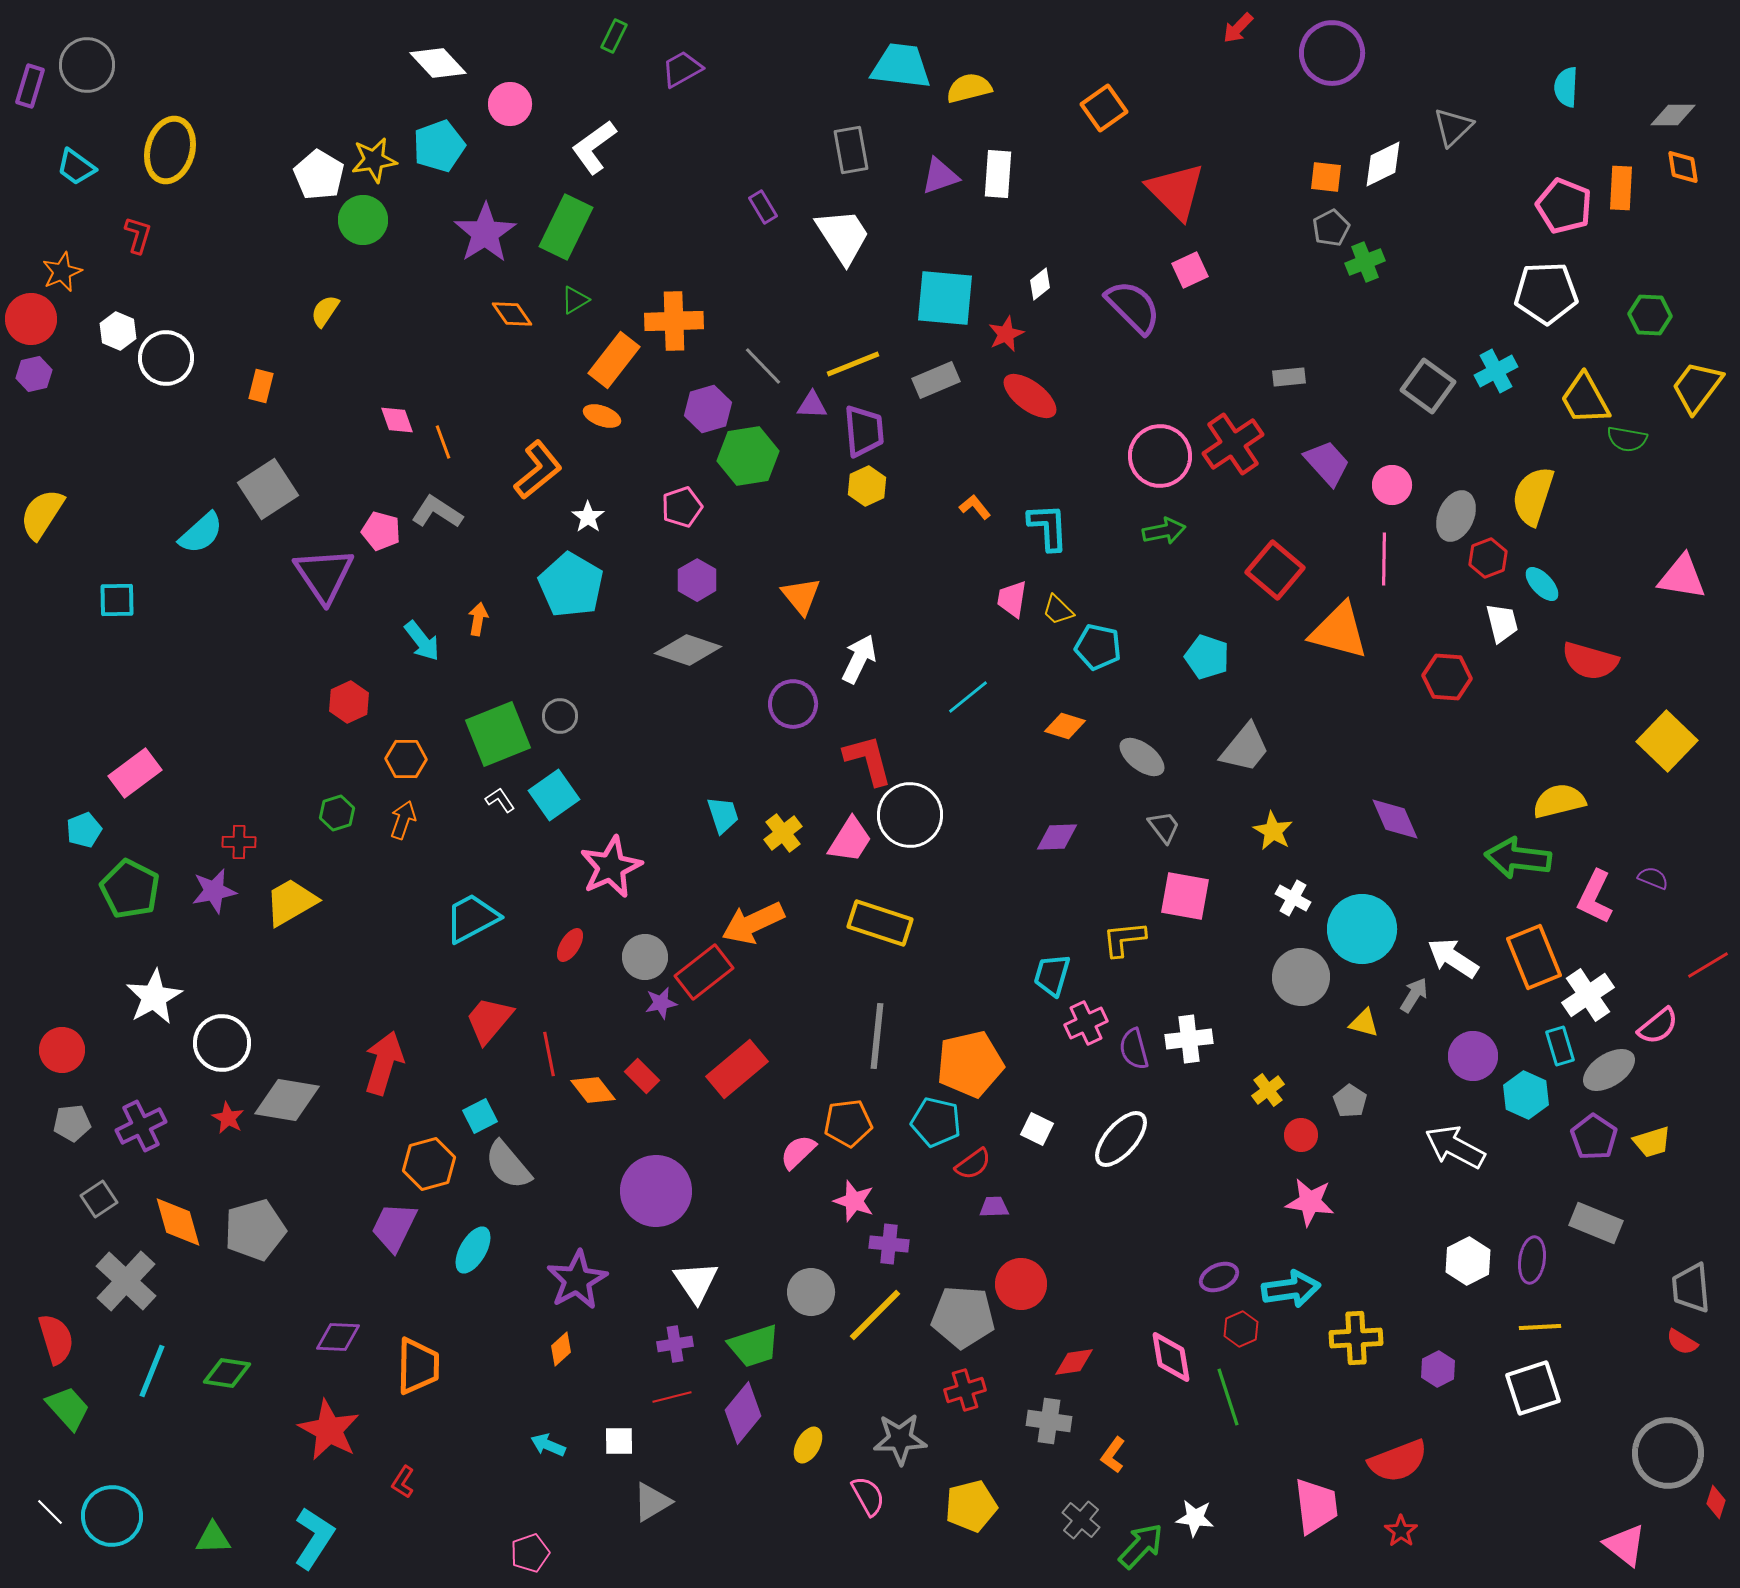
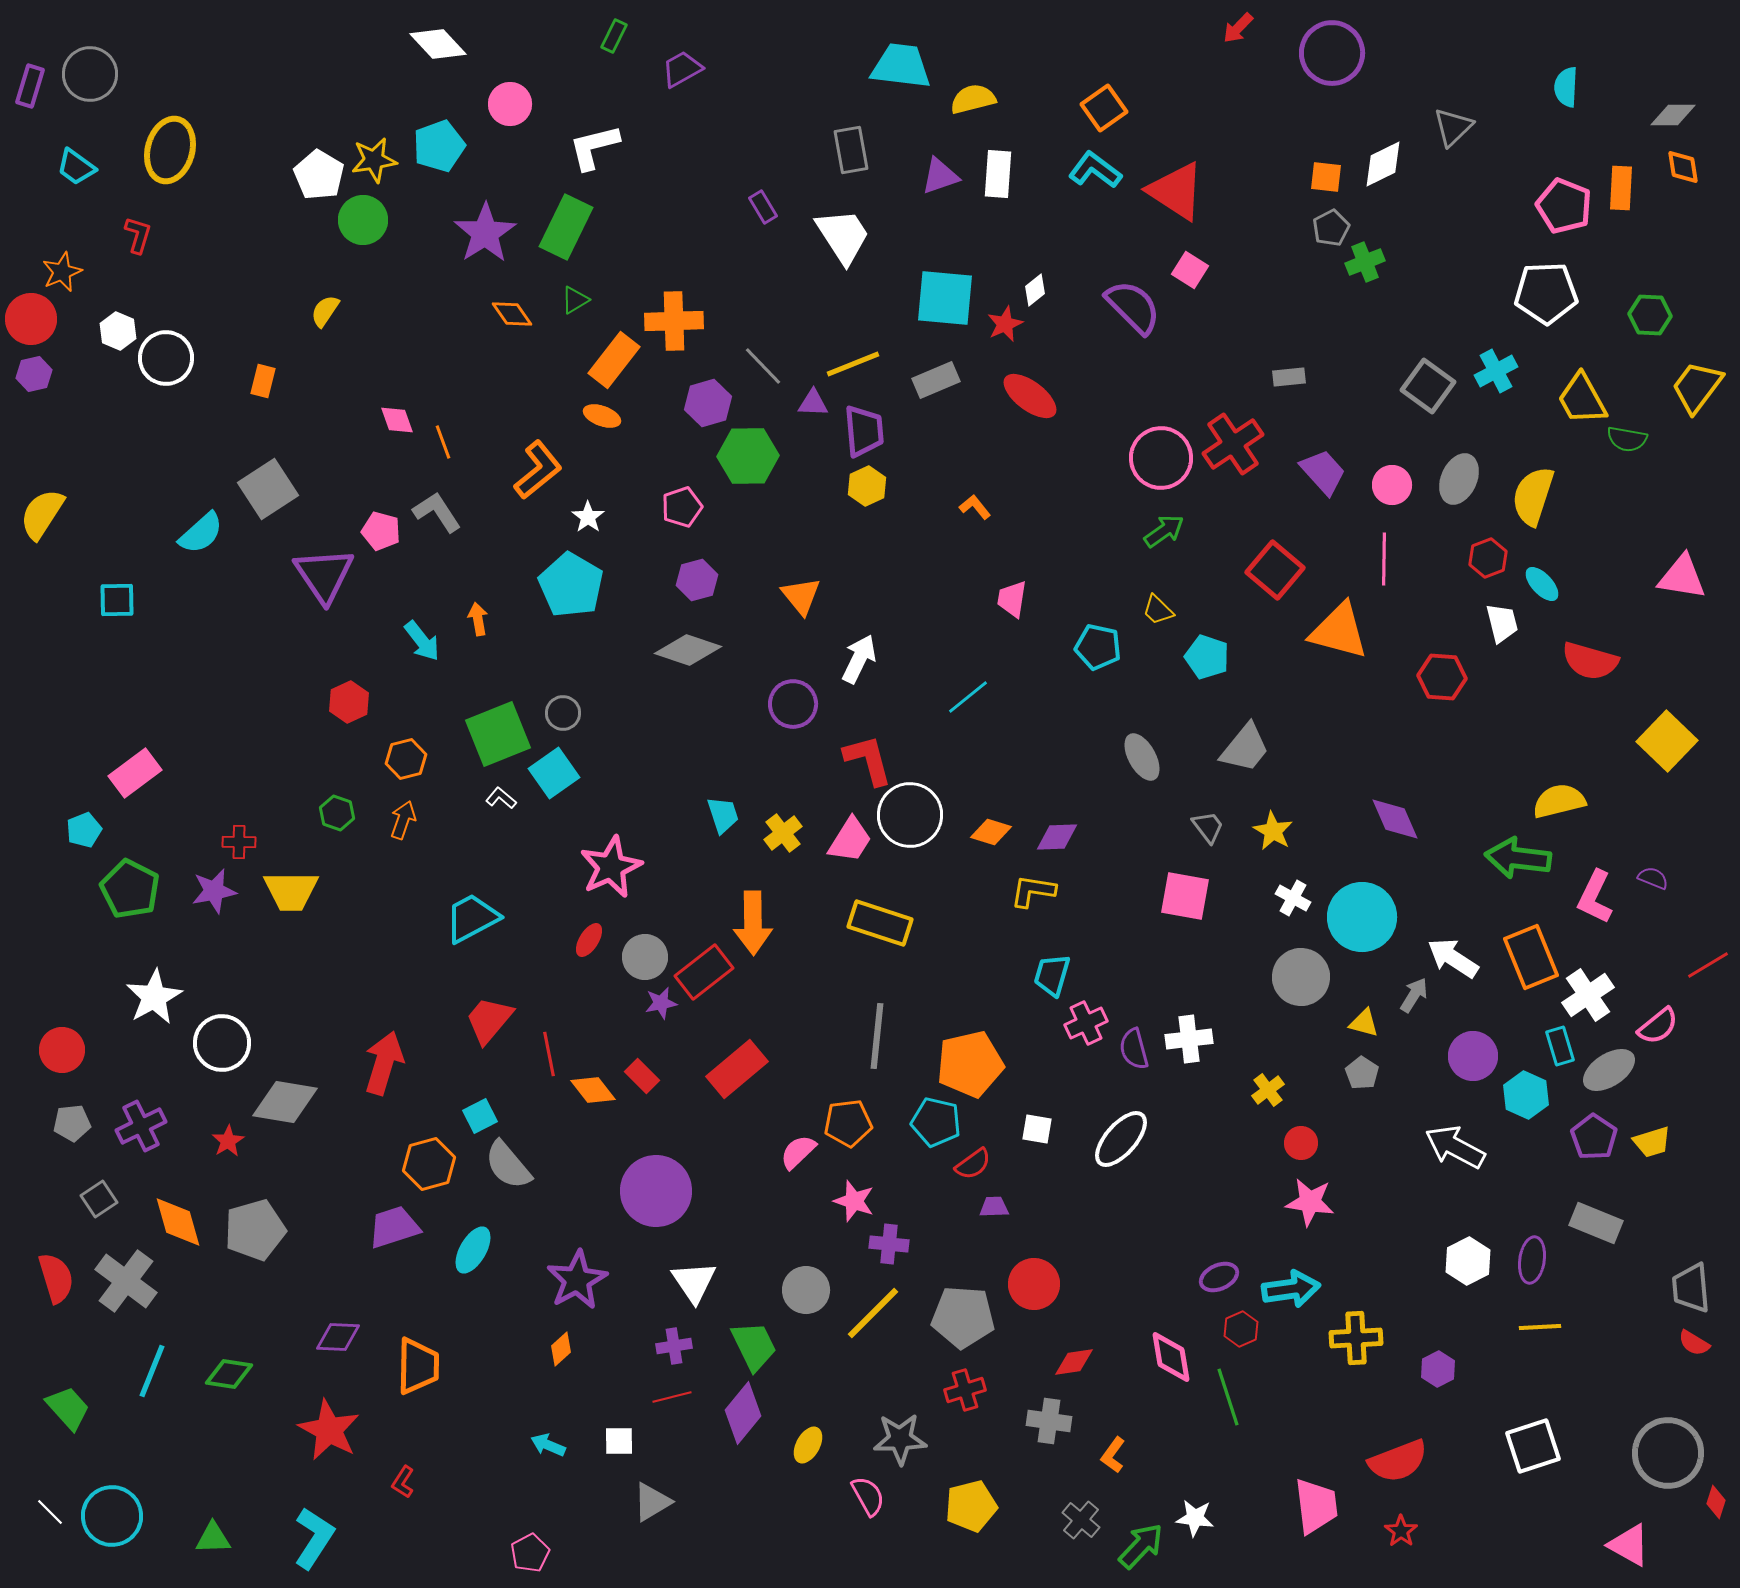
white diamond at (438, 63): moved 19 px up
gray circle at (87, 65): moved 3 px right, 9 px down
yellow semicircle at (969, 88): moved 4 px right, 11 px down
white L-shape at (594, 147): rotated 22 degrees clockwise
red triangle at (1176, 191): rotated 12 degrees counterclockwise
pink square at (1190, 270): rotated 33 degrees counterclockwise
white diamond at (1040, 284): moved 5 px left, 6 px down
red star at (1006, 334): moved 1 px left, 10 px up
orange rectangle at (261, 386): moved 2 px right, 5 px up
yellow trapezoid at (1585, 399): moved 3 px left
purple triangle at (812, 405): moved 1 px right, 2 px up
purple hexagon at (708, 409): moved 6 px up
green hexagon at (748, 456): rotated 8 degrees clockwise
pink circle at (1160, 456): moved 1 px right, 2 px down
purple trapezoid at (1327, 463): moved 4 px left, 9 px down
gray L-shape at (437, 512): rotated 24 degrees clockwise
gray ellipse at (1456, 516): moved 3 px right, 37 px up
cyan L-shape at (1048, 527): moved 47 px right, 357 px up; rotated 50 degrees counterclockwise
green arrow at (1164, 531): rotated 24 degrees counterclockwise
purple hexagon at (697, 580): rotated 15 degrees clockwise
yellow trapezoid at (1058, 610): moved 100 px right
orange arrow at (478, 619): rotated 20 degrees counterclockwise
red hexagon at (1447, 677): moved 5 px left
gray circle at (560, 716): moved 3 px right, 3 px up
orange diamond at (1065, 726): moved 74 px left, 106 px down
gray ellipse at (1142, 757): rotated 24 degrees clockwise
orange hexagon at (406, 759): rotated 15 degrees counterclockwise
cyan square at (554, 795): moved 22 px up
white L-shape at (500, 800): moved 1 px right, 2 px up; rotated 16 degrees counterclockwise
green hexagon at (337, 813): rotated 24 degrees counterclockwise
gray trapezoid at (1164, 827): moved 44 px right
yellow trapezoid at (291, 902): moved 11 px up; rotated 150 degrees counterclockwise
orange arrow at (753, 923): rotated 66 degrees counterclockwise
cyan circle at (1362, 929): moved 12 px up
yellow L-shape at (1124, 939): moved 91 px left, 48 px up; rotated 15 degrees clockwise
red ellipse at (570, 945): moved 19 px right, 5 px up
orange rectangle at (1534, 957): moved 3 px left
gray diamond at (287, 1100): moved 2 px left, 2 px down
gray pentagon at (1350, 1101): moved 12 px right, 28 px up
red star at (228, 1118): moved 23 px down; rotated 12 degrees clockwise
white square at (1037, 1129): rotated 16 degrees counterclockwise
red circle at (1301, 1135): moved 8 px down
purple trapezoid at (394, 1227): rotated 46 degrees clockwise
gray cross at (126, 1281): rotated 6 degrees counterclockwise
white triangle at (696, 1282): moved 2 px left
red circle at (1021, 1284): moved 13 px right
gray circle at (811, 1292): moved 5 px left, 2 px up
yellow line at (875, 1315): moved 2 px left, 2 px up
red semicircle at (56, 1339): moved 61 px up
red semicircle at (1682, 1342): moved 12 px right, 1 px down
purple cross at (675, 1344): moved 1 px left, 2 px down
green trapezoid at (754, 1346): rotated 98 degrees counterclockwise
green diamond at (227, 1373): moved 2 px right, 1 px down
white square at (1533, 1388): moved 58 px down
pink triangle at (1625, 1545): moved 4 px right; rotated 9 degrees counterclockwise
pink pentagon at (530, 1553): rotated 9 degrees counterclockwise
